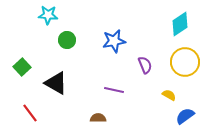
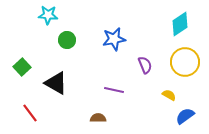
blue star: moved 2 px up
